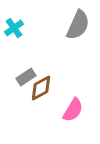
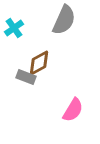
gray semicircle: moved 14 px left, 5 px up
gray rectangle: rotated 54 degrees clockwise
brown diamond: moved 2 px left, 25 px up
